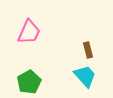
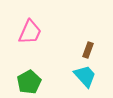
pink trapezoid: moved 1 px right
brown rectangle: rotated 35 degrees clockwise
